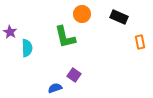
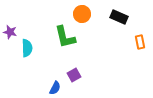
purple star: rotated 16 degrees counterclockwise
purple square: rotated 24 degrees clockwise
blue semicircle: rotated 136 degrees clockwise
